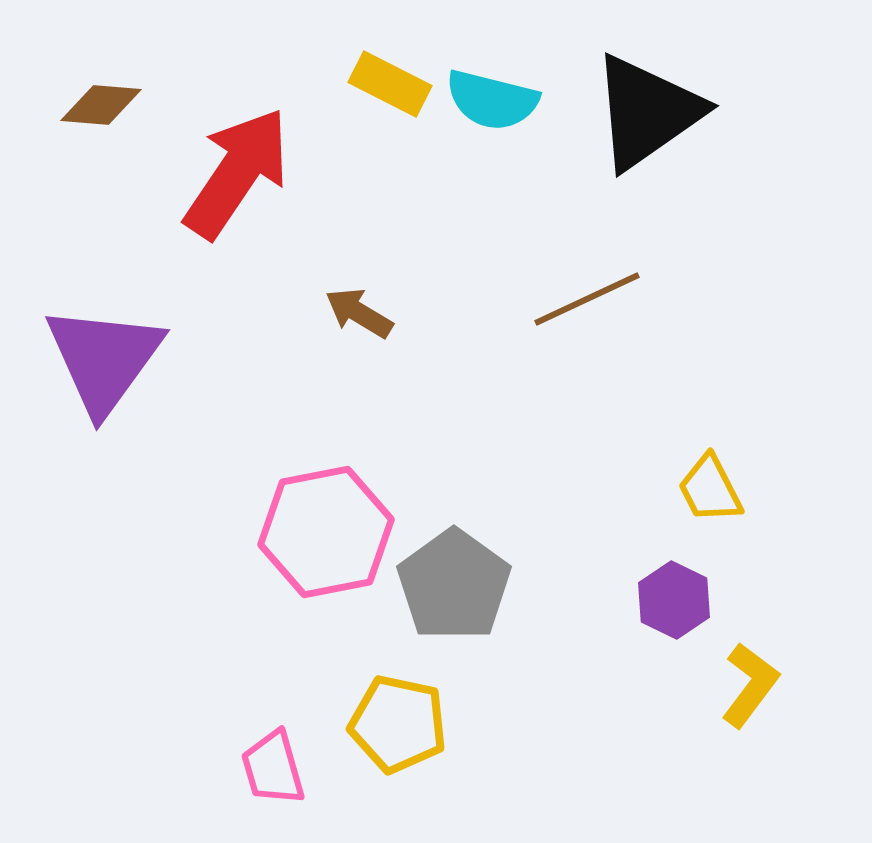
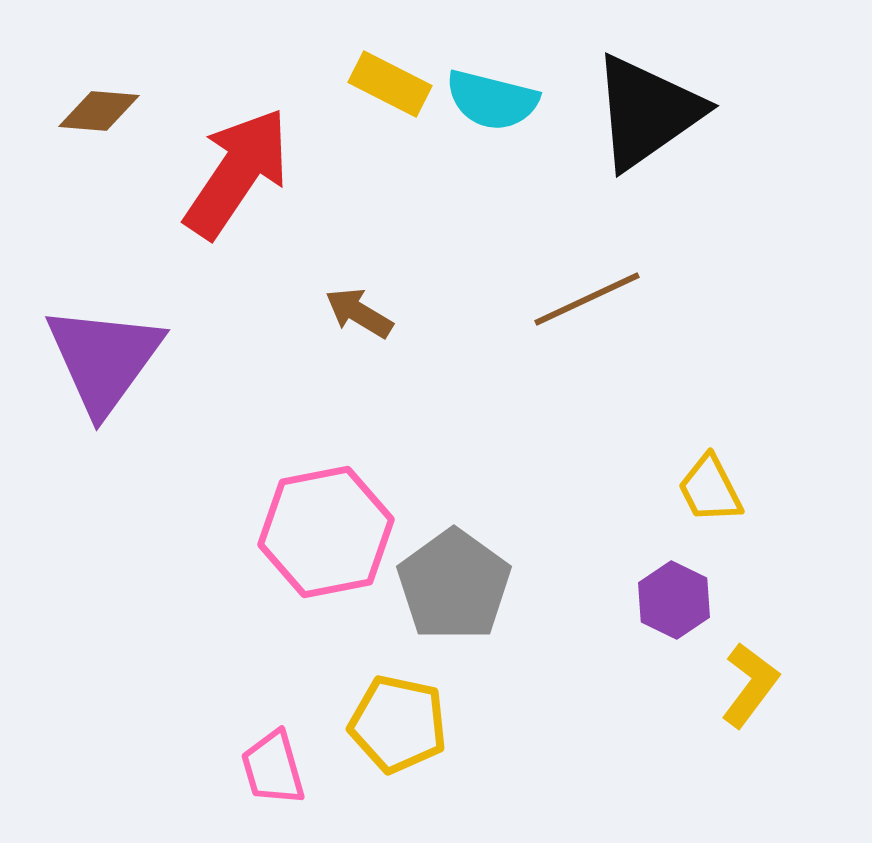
brown diamond: moved 2 px left, 6 px down
